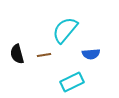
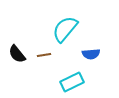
cyan semicircle: moved 1 px up
black semicircle: rotated 24 degrees counterclockwise
